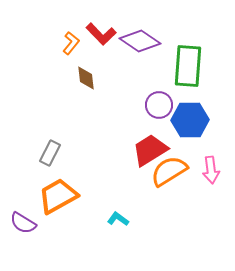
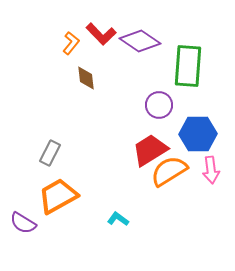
blue hexagon: moved 8 px right, 14 px down
